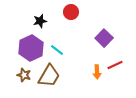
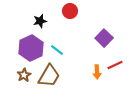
red circle: moved 1 px left, 1 px up
brown star: rotated 24 degrees clockwise
